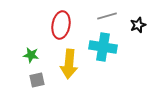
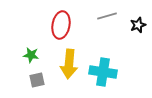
cyan cross: moved 25 px down
